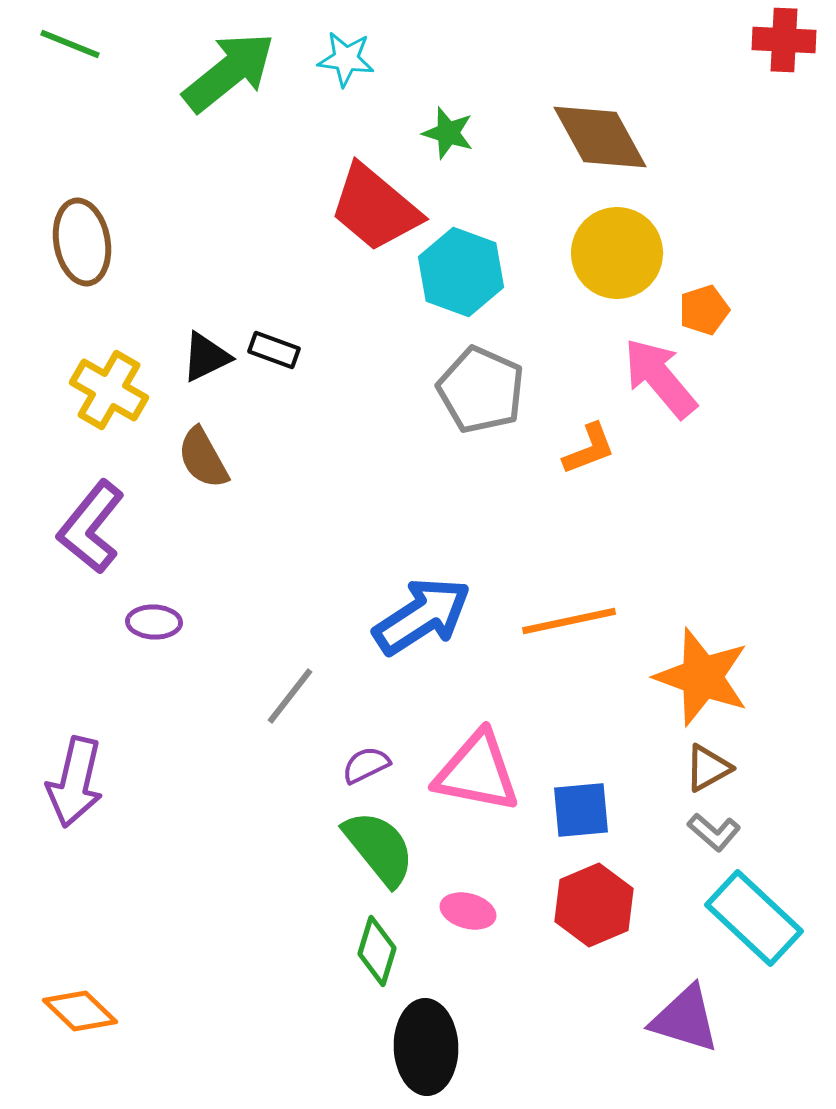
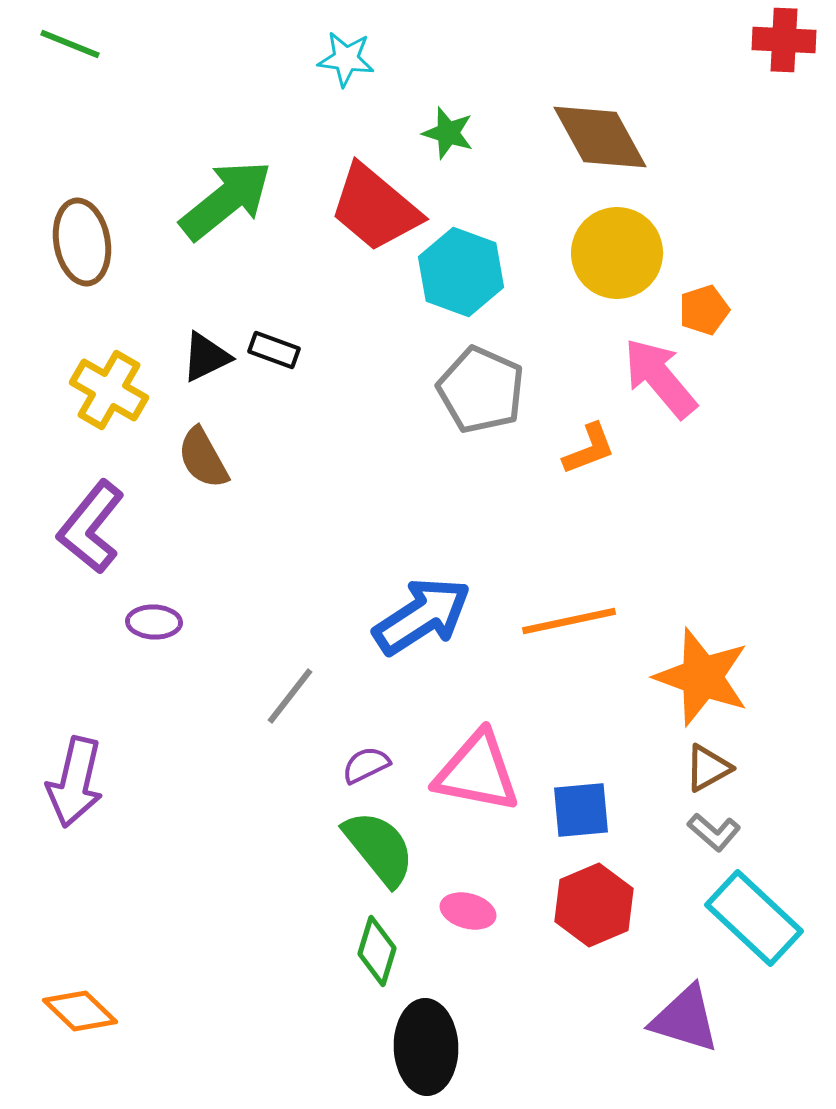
green arrow: moved 3 px left, 128 px down
